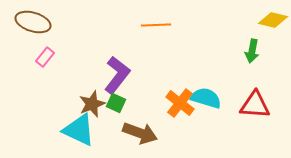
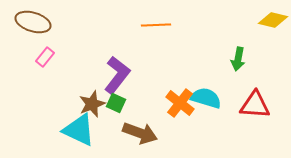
green arrow: moved 14 px left, 8 px down
